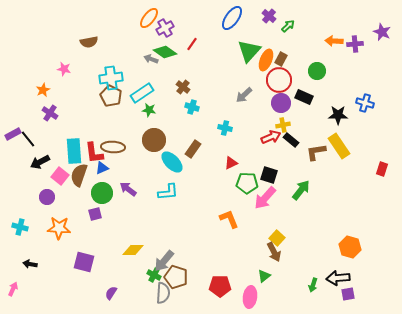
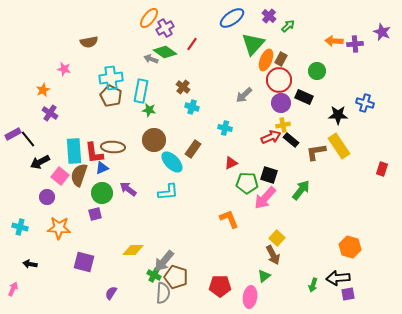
blue ellipse at (232, 18): rotated 20 degrees clockwise
green triangle at (249, 51): moved 4 px right, 7 px up
cyan rectangle at (142, 93): moved 1 px left, 2 px up; rotated 45 degrees counterclockwise
brown arrow at (274, 252): moved 1 px left, 3 px down
